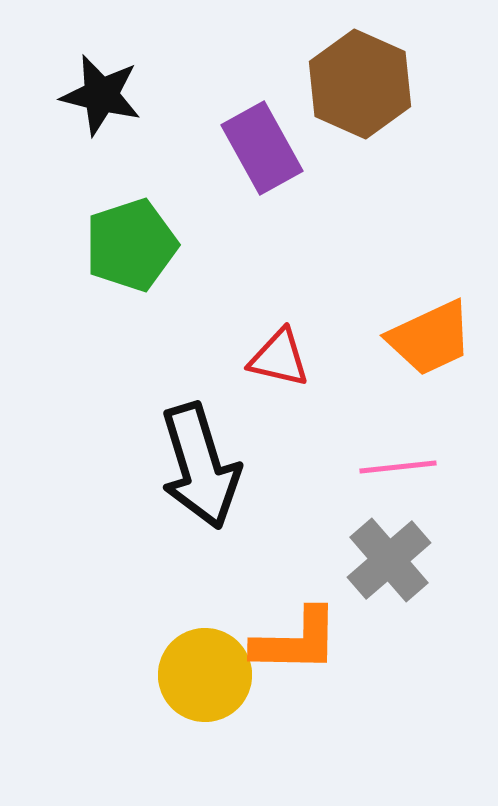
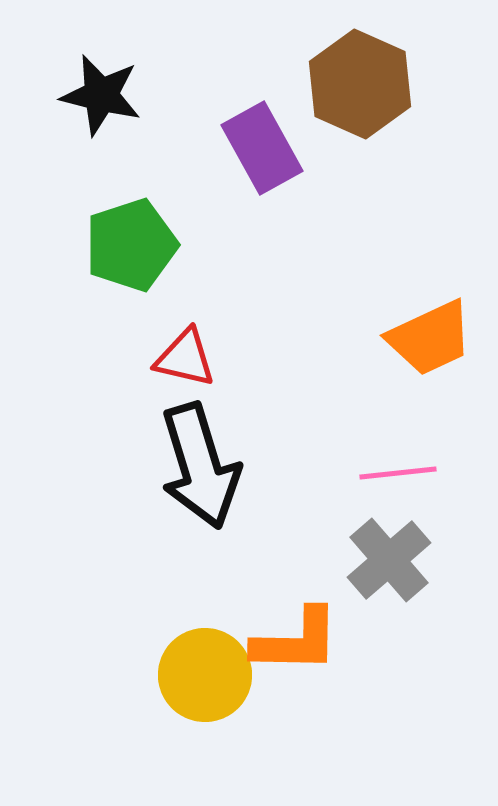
red triangle: moved 94 px left
pink line: moved 6 px down
